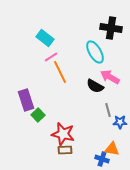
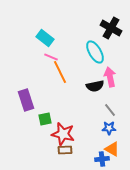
black cross: rotated 20 degrees clockwise
pink line: rotated 56 degrees clockwise
pink arrow: rotated 48 degrees clockwise
black semicircle: rotated 42 degrees counterclockwise
gray line: moved 2 px right; rotated 24 degrees counterclockwise
green square: moved 7 px right, 4 px down; rotated 32 degrees clockwise
blue star: moved 11 px left, 6 px down
orange triangle: rotated 21 degrees clockwise
blue cross: rotated 24 degrees counterclockwise
